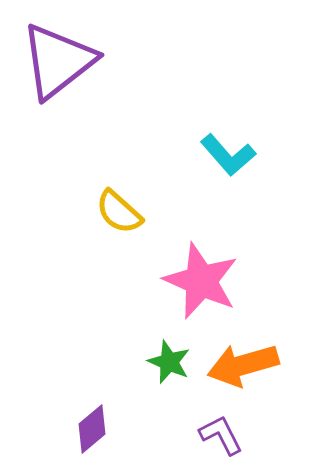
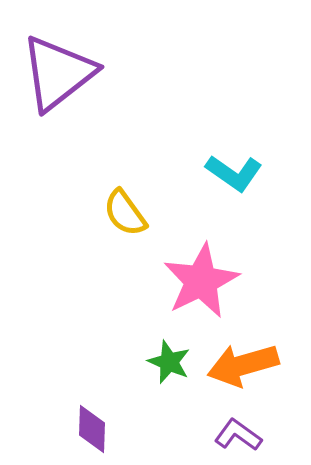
purple triangle: moved 12 px down
cyan L-shape: moved 6 px right, 18 px down; rotated 14 degrees counterclockwise
yellow semicircle: moved 6 px right, 1 px down; rotated 12 degrees clockwise
pink star: rotated 22 degrees clockwise
purple diamond: rotated 48 degrees counterclockwise
purple L-shape: moved 17 px right; rotated 27 degrees counterclockwise
